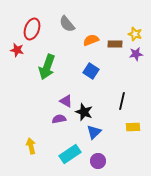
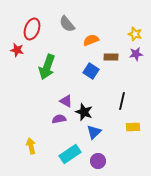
brown rectangle: moved 4 px left, 13 px down
